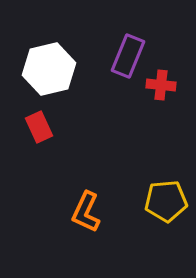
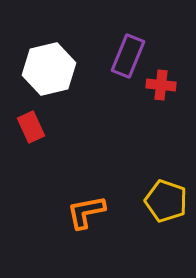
red rectangle: moved 8 px left
yellow pentagon: rotated 24 degrees clockwise
orange L-shape: rotated 54 degrees clockwise
